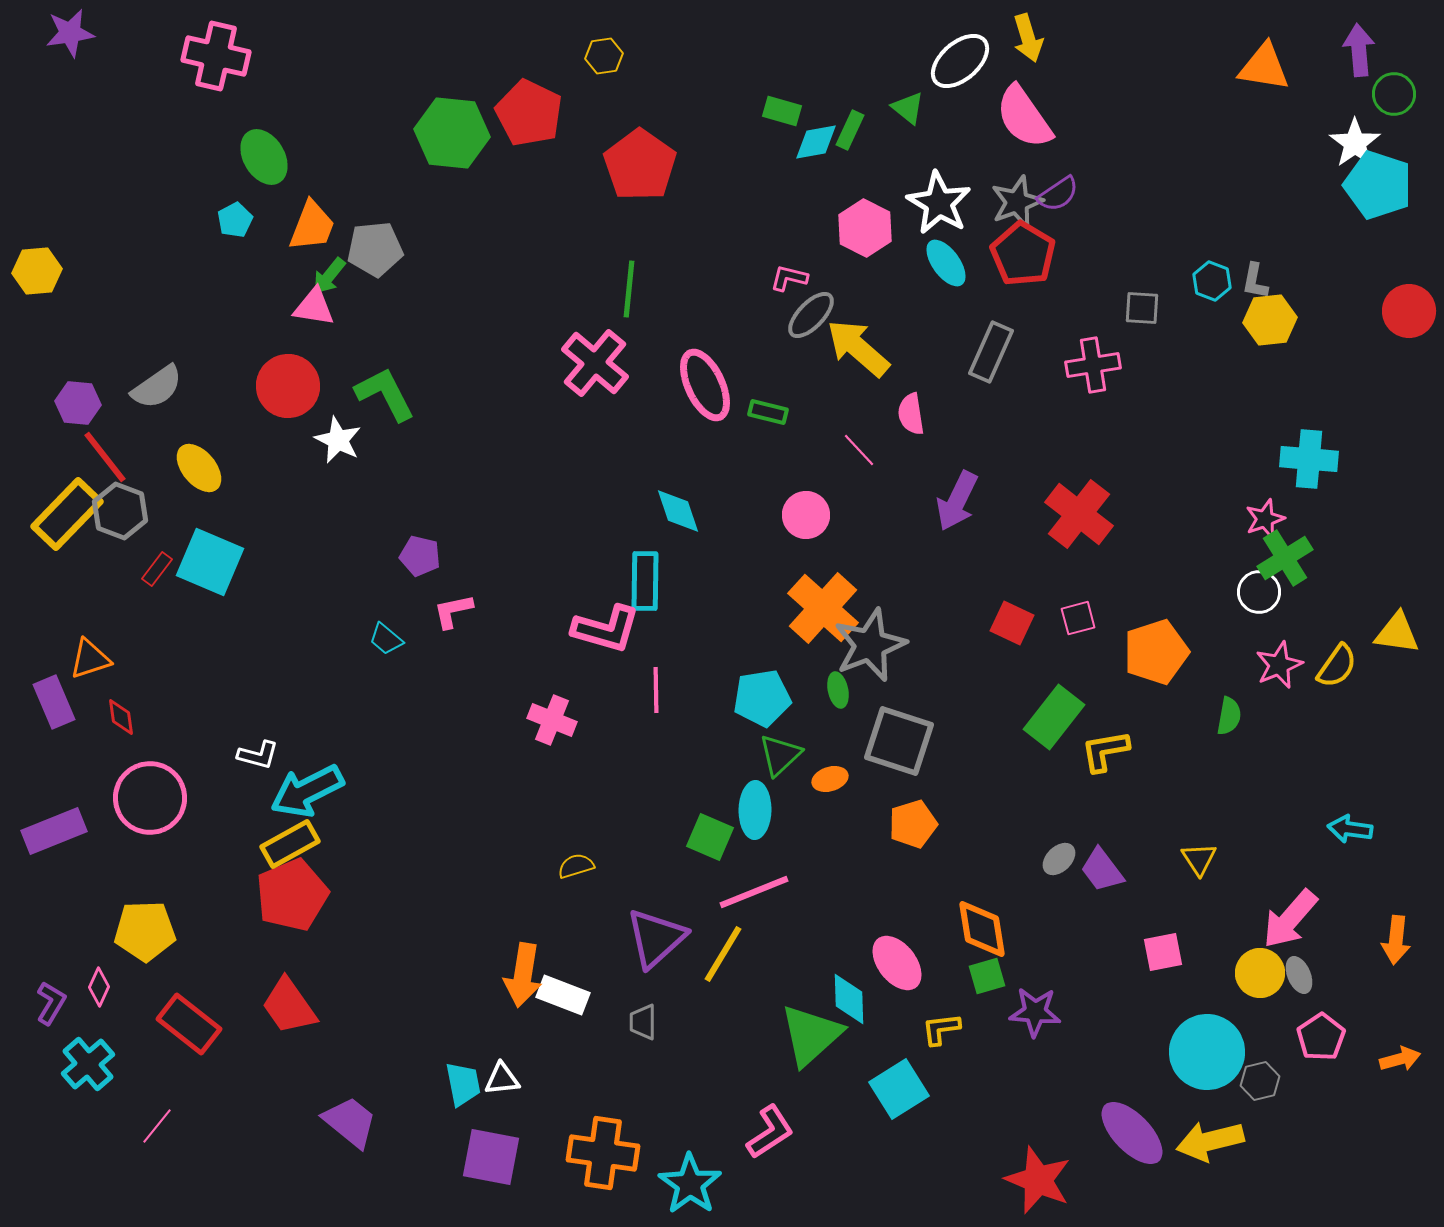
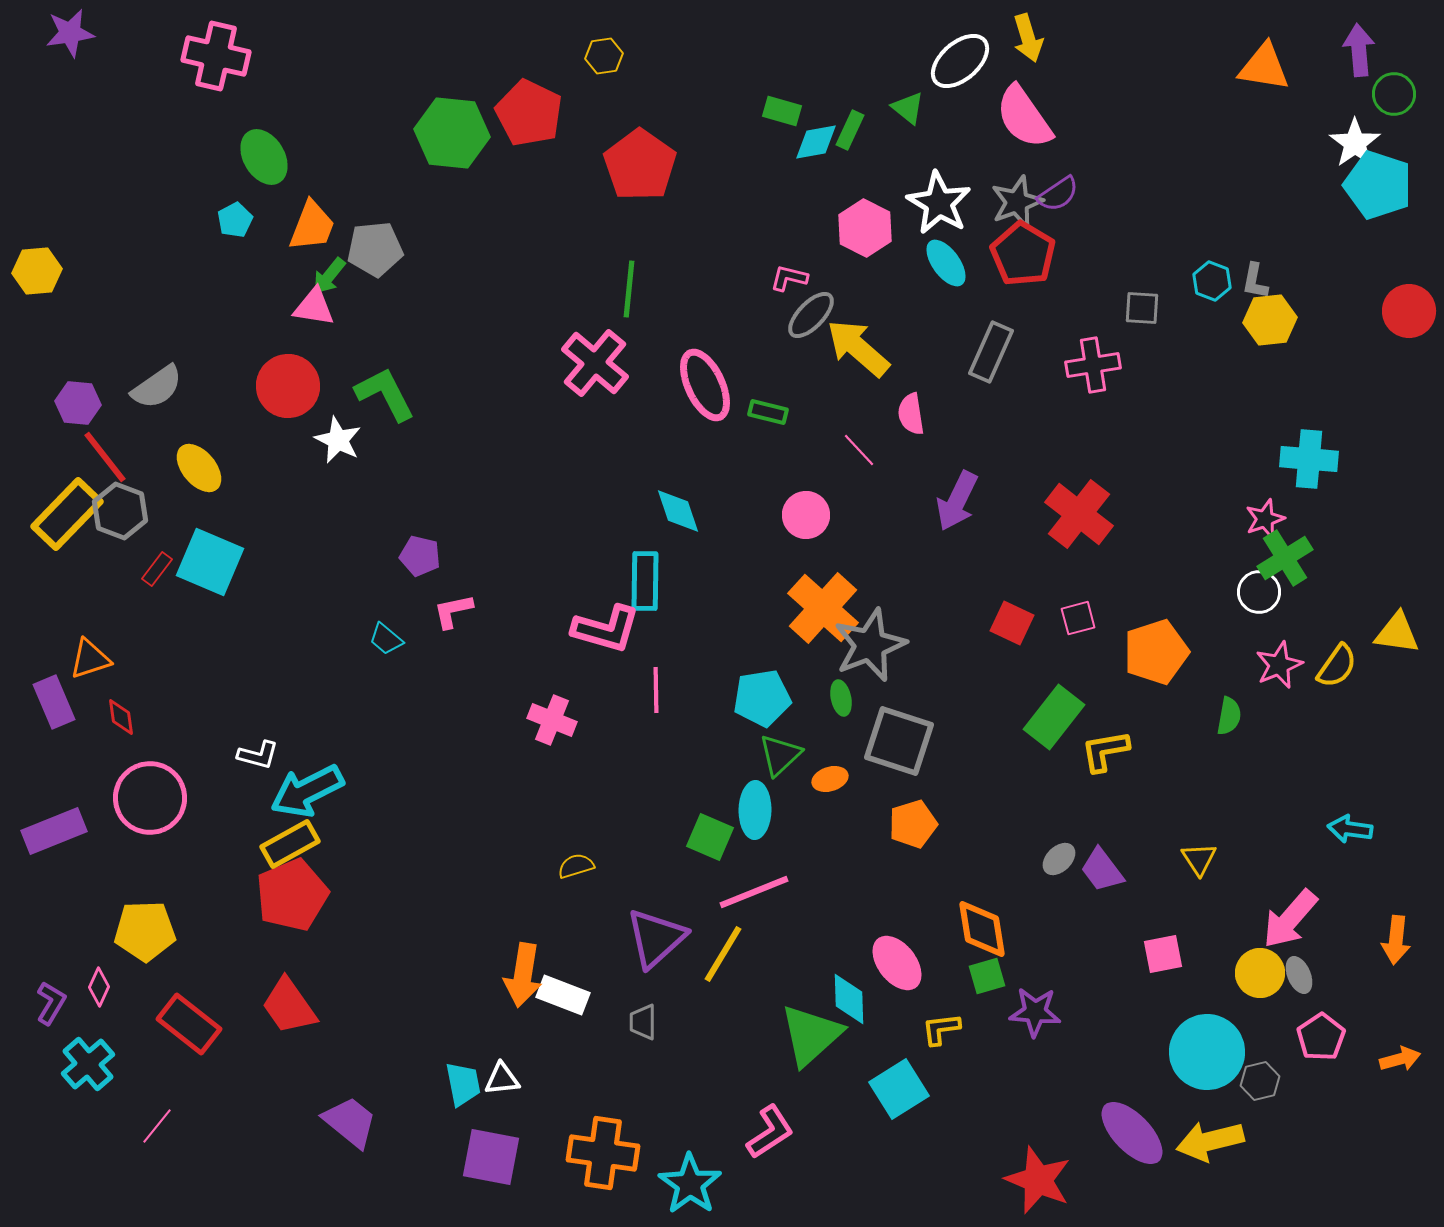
green ellipse at (838, 690): moved 3 px right, 8 px down
pink square at (1163, 952): moved 2 px down
